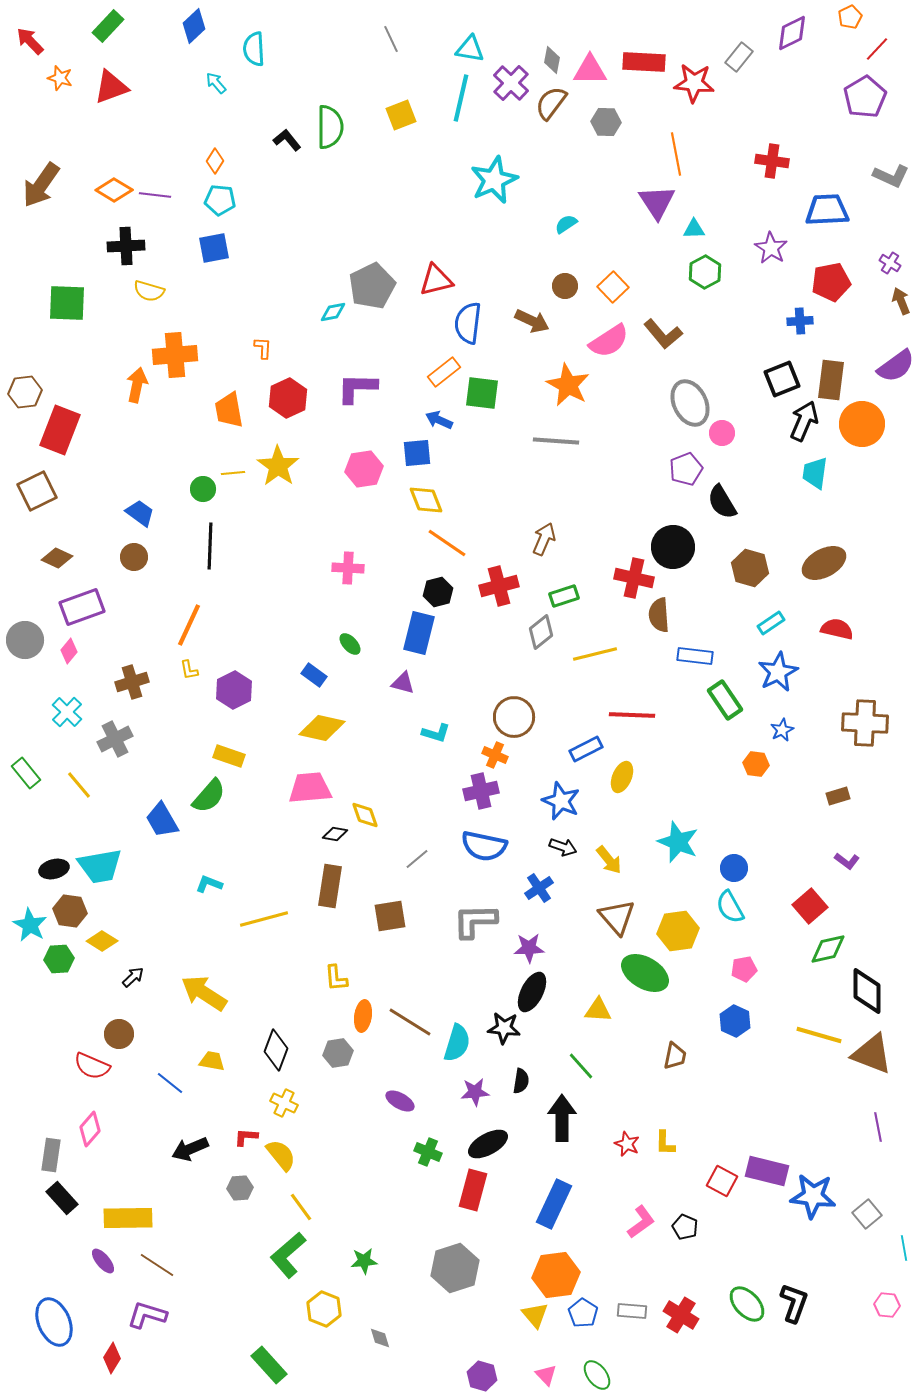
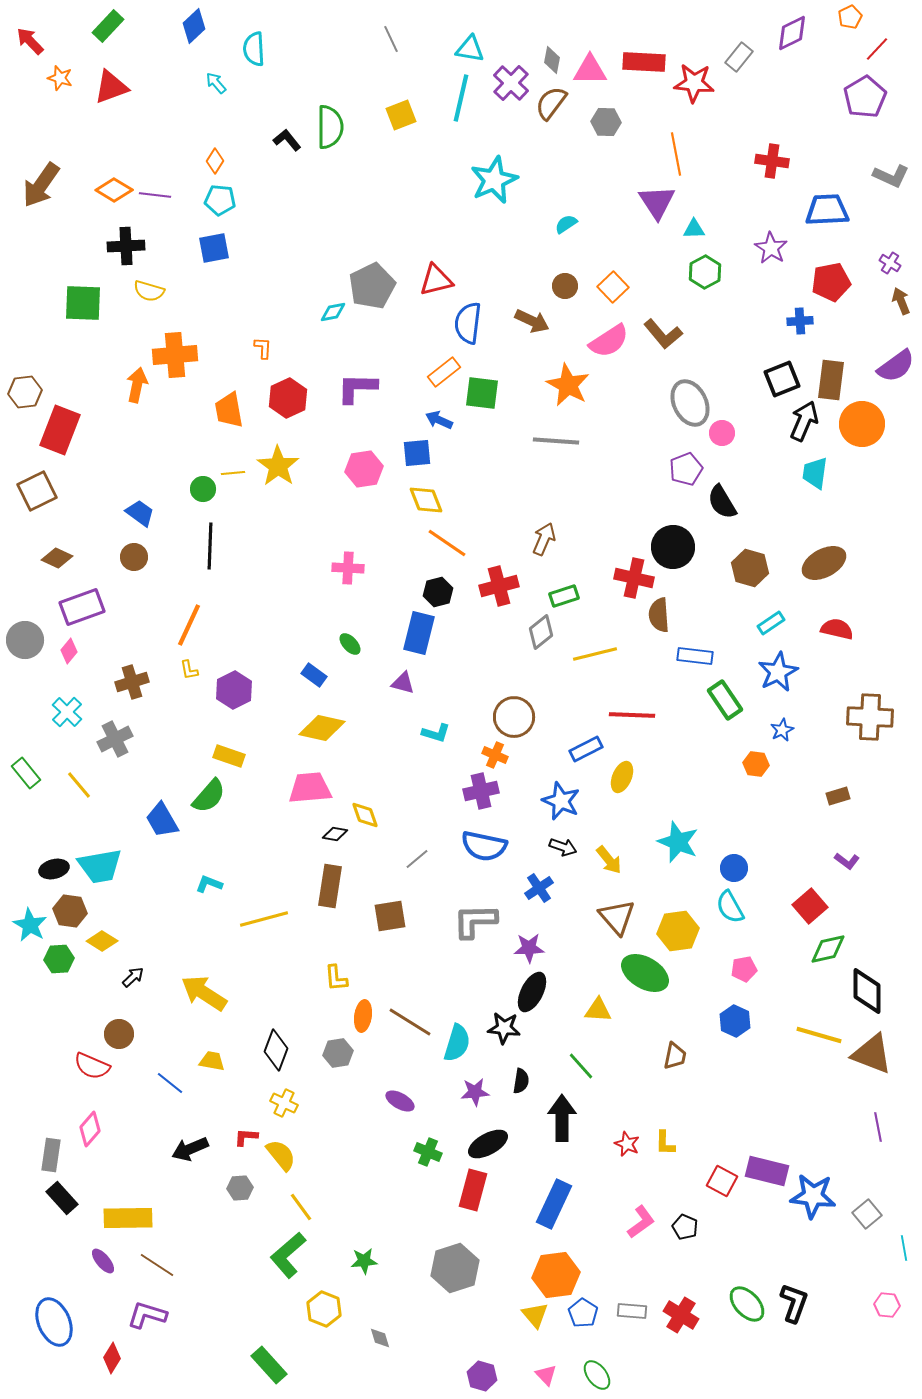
green square at (67, 303): moved 16 px right
brown cross at (865, 723): moved 5 px right, 6 px up
